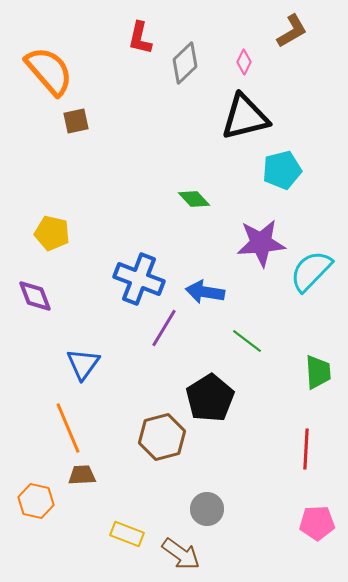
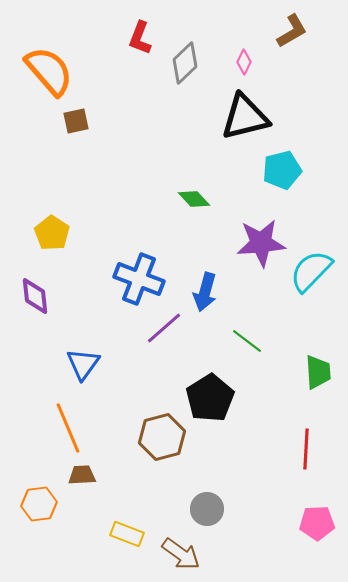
red L-shape: rotated 8 degrees clockwise
yellow pentagon: rotated 20 degrees clockwise
blue arrow: rotated 84 degrees counterclockwise
purple diamond: rotated 15 degrees clockwise
purple line: rotated 18 degrees clockwise
orange hexagon: moved 3 px right, 3 px down; rotated 20 degrees counterclockwise
